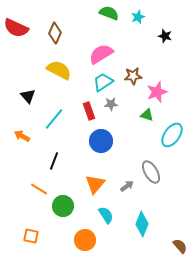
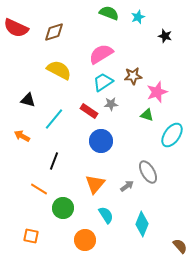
brown diamond: moved 1 px left, 1 px up; rotated 50 degrees clockwise
black triangle: moved 4 px down; rotated 35 degrees counterclockwise
red rectangle: rotated 36 degrees counterclockwise
gray ellipse: moved 3 px left
green circle: moved 2 px down
